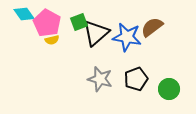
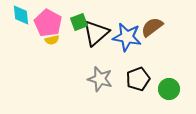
cyan diamond: moved 3 px left, 1 px down; rotated 30 degrees clockwise
pink pentagon: moved 1 px right
black pentagon: moved 2 px right
